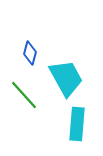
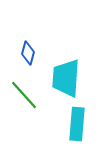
blue diamond: moved 2 px left
cyan trapezoid: rotated 147 degrees counterclockwise
